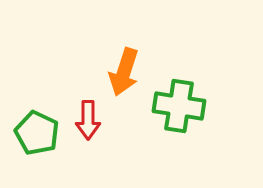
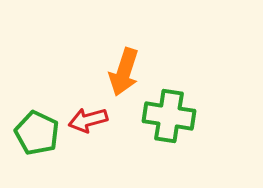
green cross: moved 10 px left, 10 px down
red arrow: rotated 75 degrees clockwise
